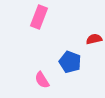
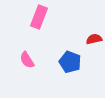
pink semicircle: moved 15 px left, 20 px up
